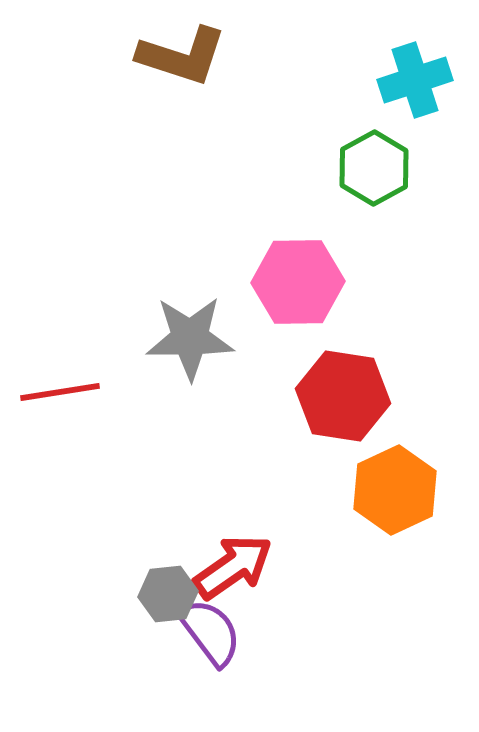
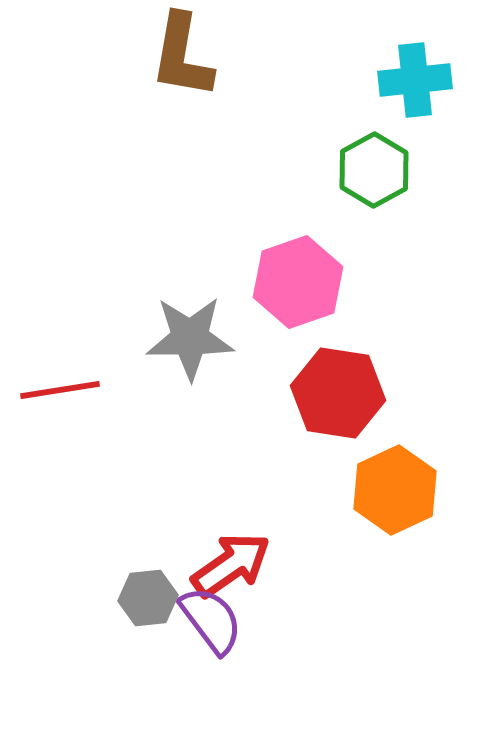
brown L-shape: rotated 82 degrees clockwise
cyan cross: rotated 12 degrees clockwise
green hexagon: moved 2 px down
pink hexagon: rotated 18 degrees counterclockwise
red line: moved 2 px up
red hexagon: moved 5 px left, 3 px up
red arrow: moved 2 px left, 2 px up
gray hexagon: moved 20 px left, 4 px down
purple semicircle: moved 1 px right, 12 px up
